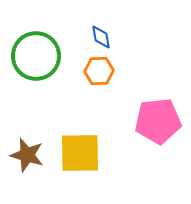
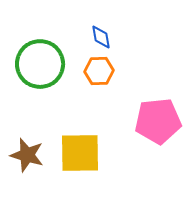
green circle: moved 4 px right, 8 px down
